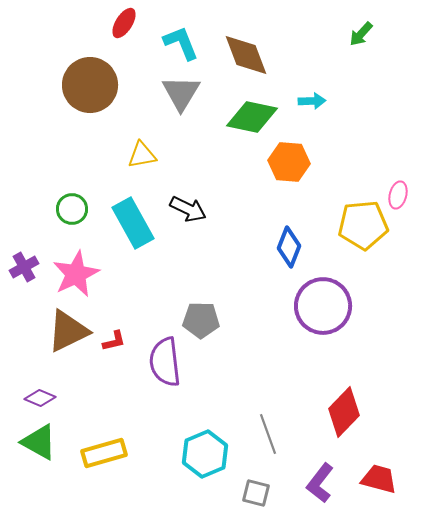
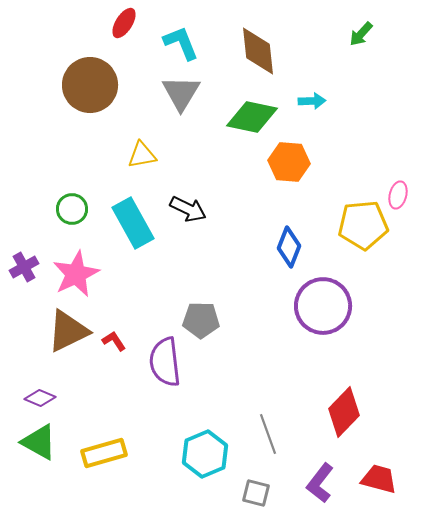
brown diamond: moved 12 px right, 4 px up; rotated 15 degrees clockwise
red L-shape: rotated 110 degrees counterclockwise
